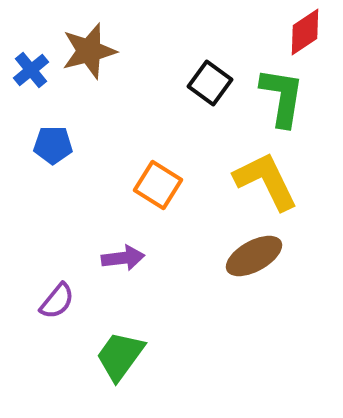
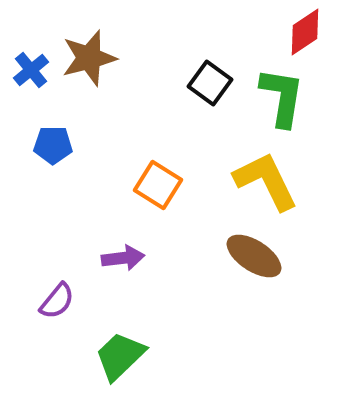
brown star: moved 7 px down
brown ellipse: rotated 62 degrees clockwise
green trapezoid: rotated 10 degrees clockwise
